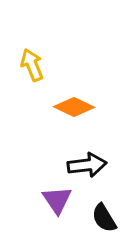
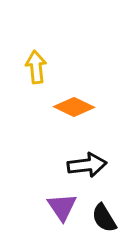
yellow arrow: moved 4 px right, 2 px down; rotated 16 degrees clockwise
purple triangle: moved 5 px right, 7 px down
